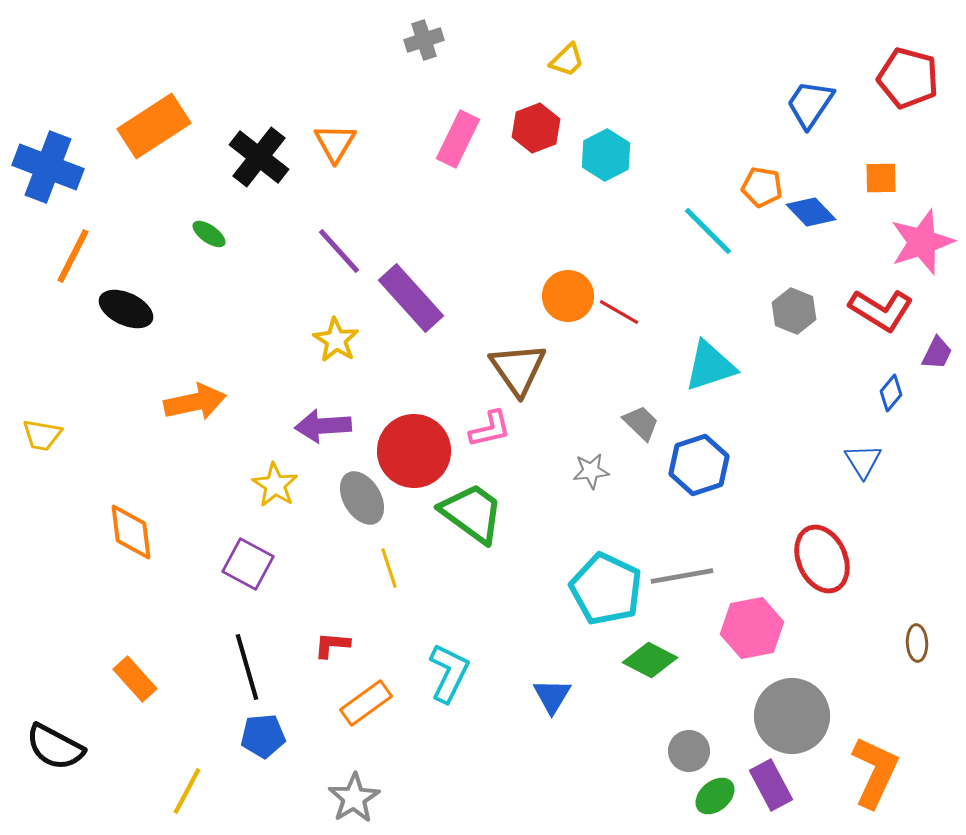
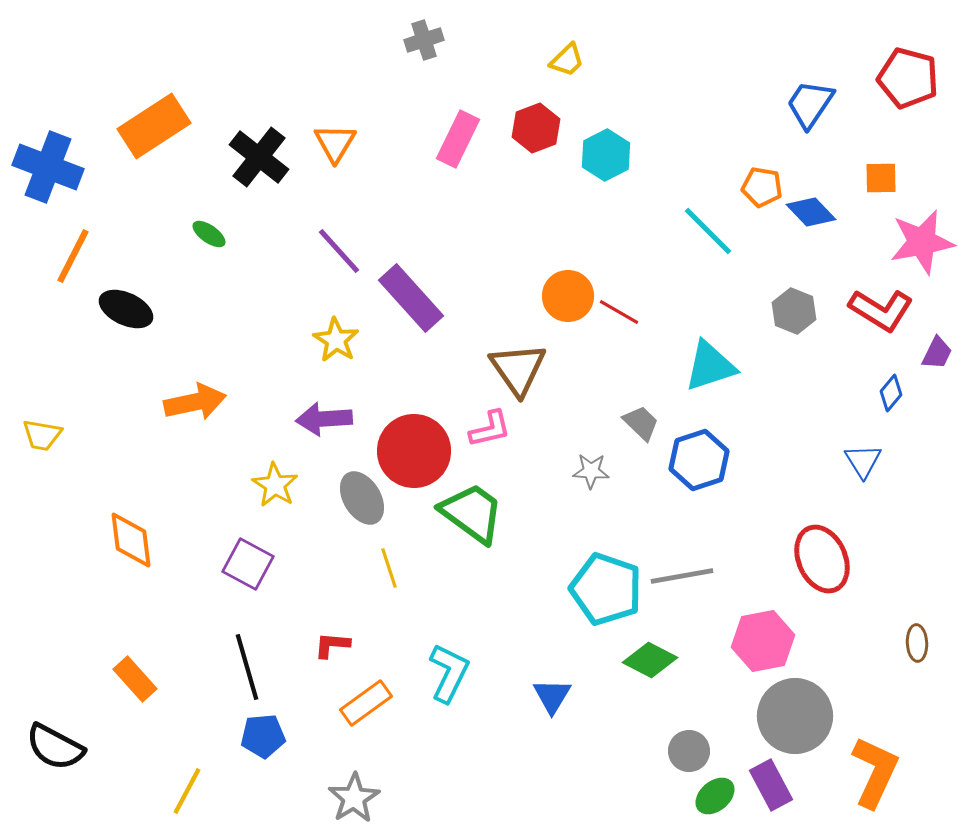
pink star at (922, 242): rotated 8 degrees clockwise
purple arrow at (323, 426): moved 1 px right, 7 px up
blue hexagon at (699, 465): moved 5 px up
gray star at (591, 471): rotated 9 degrees clockwise
orange diamond at (131, 532): moved 8 px down
cyan pentagon at (606, 589): rotated 6 degrees counterclockwise
pink hexagon at (752, 628): moved 11 px right, 13 px down
gray circle at (792, 716): moved 3 px right
